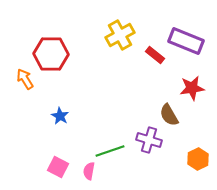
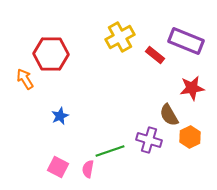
yellow cross: moved 2 px down
blue star: rotated 18 degrees clockwise
orange hexagon: moved 8 px left, 22 px up
pink semicircle: moved 1 px left, 2 px up
